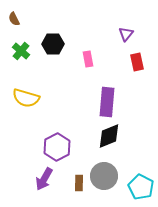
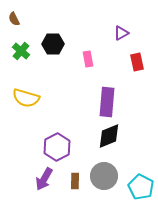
purple triangle: moved 5 px left, 1 px up; rotated 21 degrees clockwise
brown rectangle: moved 4 px left, 2 px up
